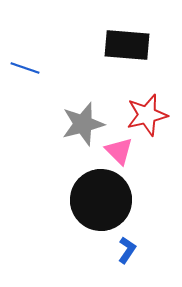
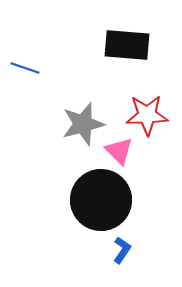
red star: rotated 12 degrees clockwise
blue L-shape: moved 5 px left
